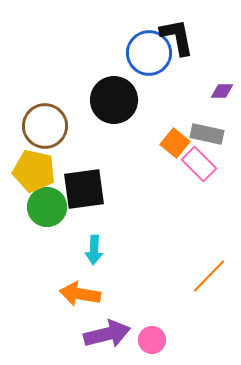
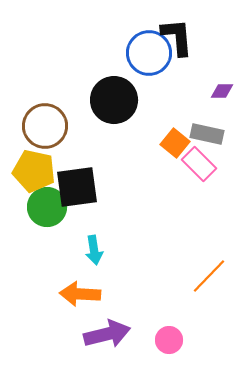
black L-shape: rotated 6 degrees clockwise
black square: moved 7 px left, 2 px up
cyan arrow: rotated 12 degrees counterclockwise
orange arrow: rotated 6 degrees counterclockwise
pink circle: moved 17 px right
